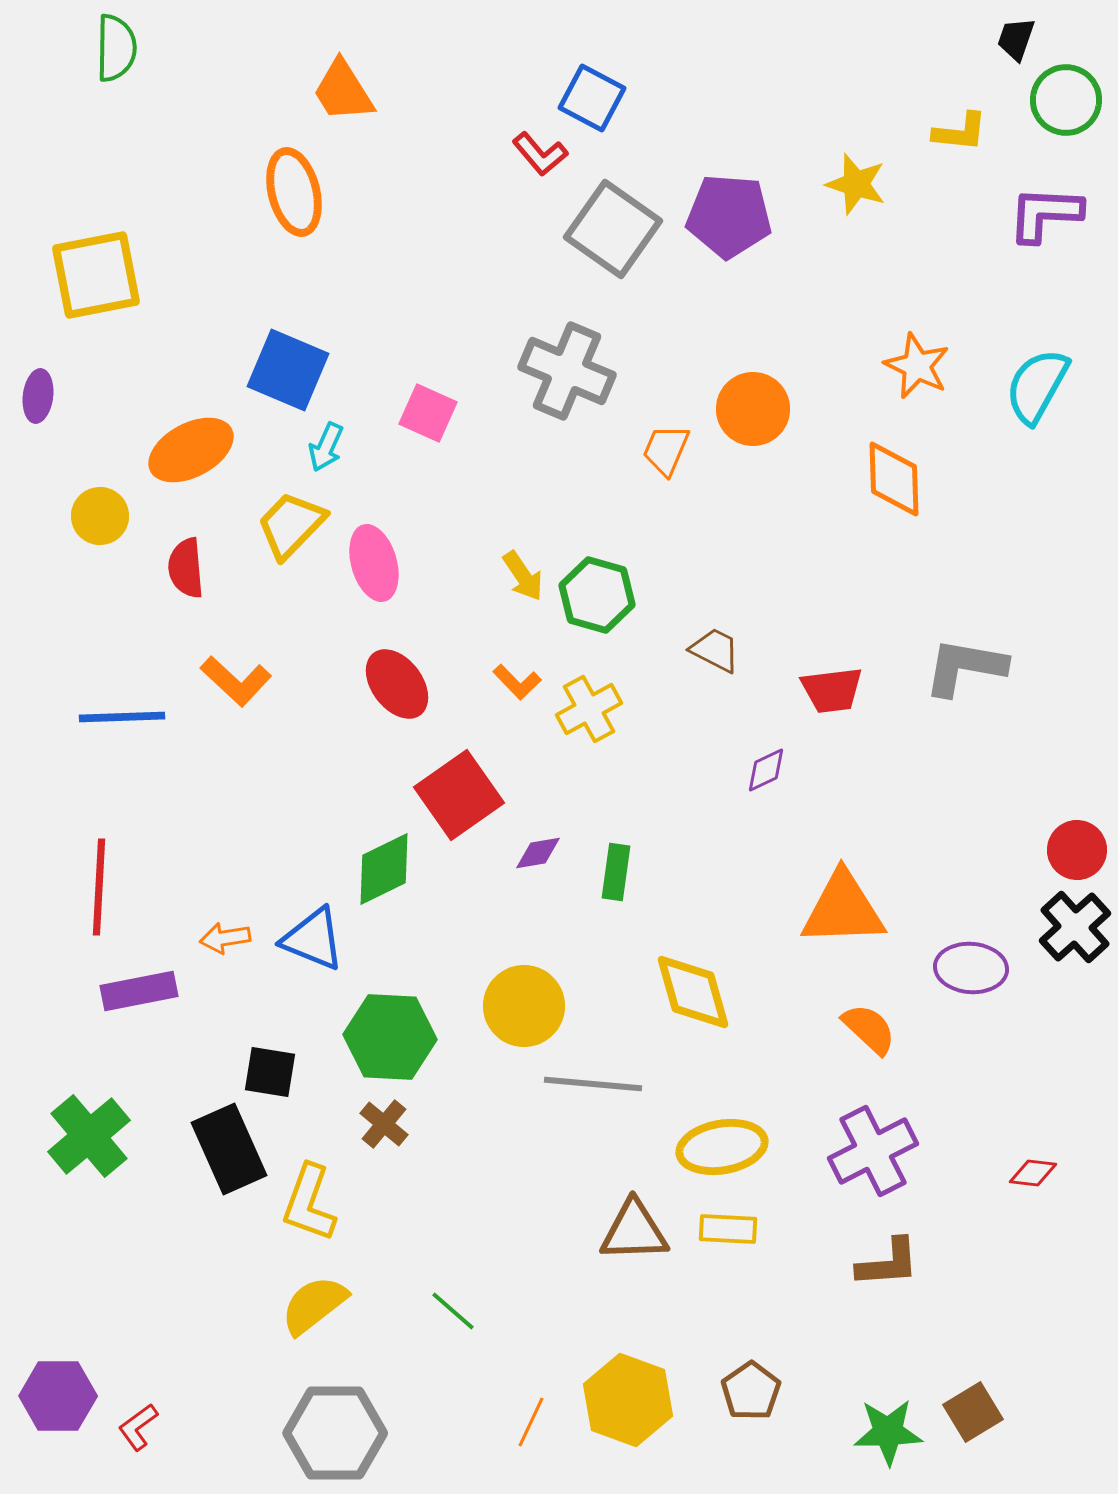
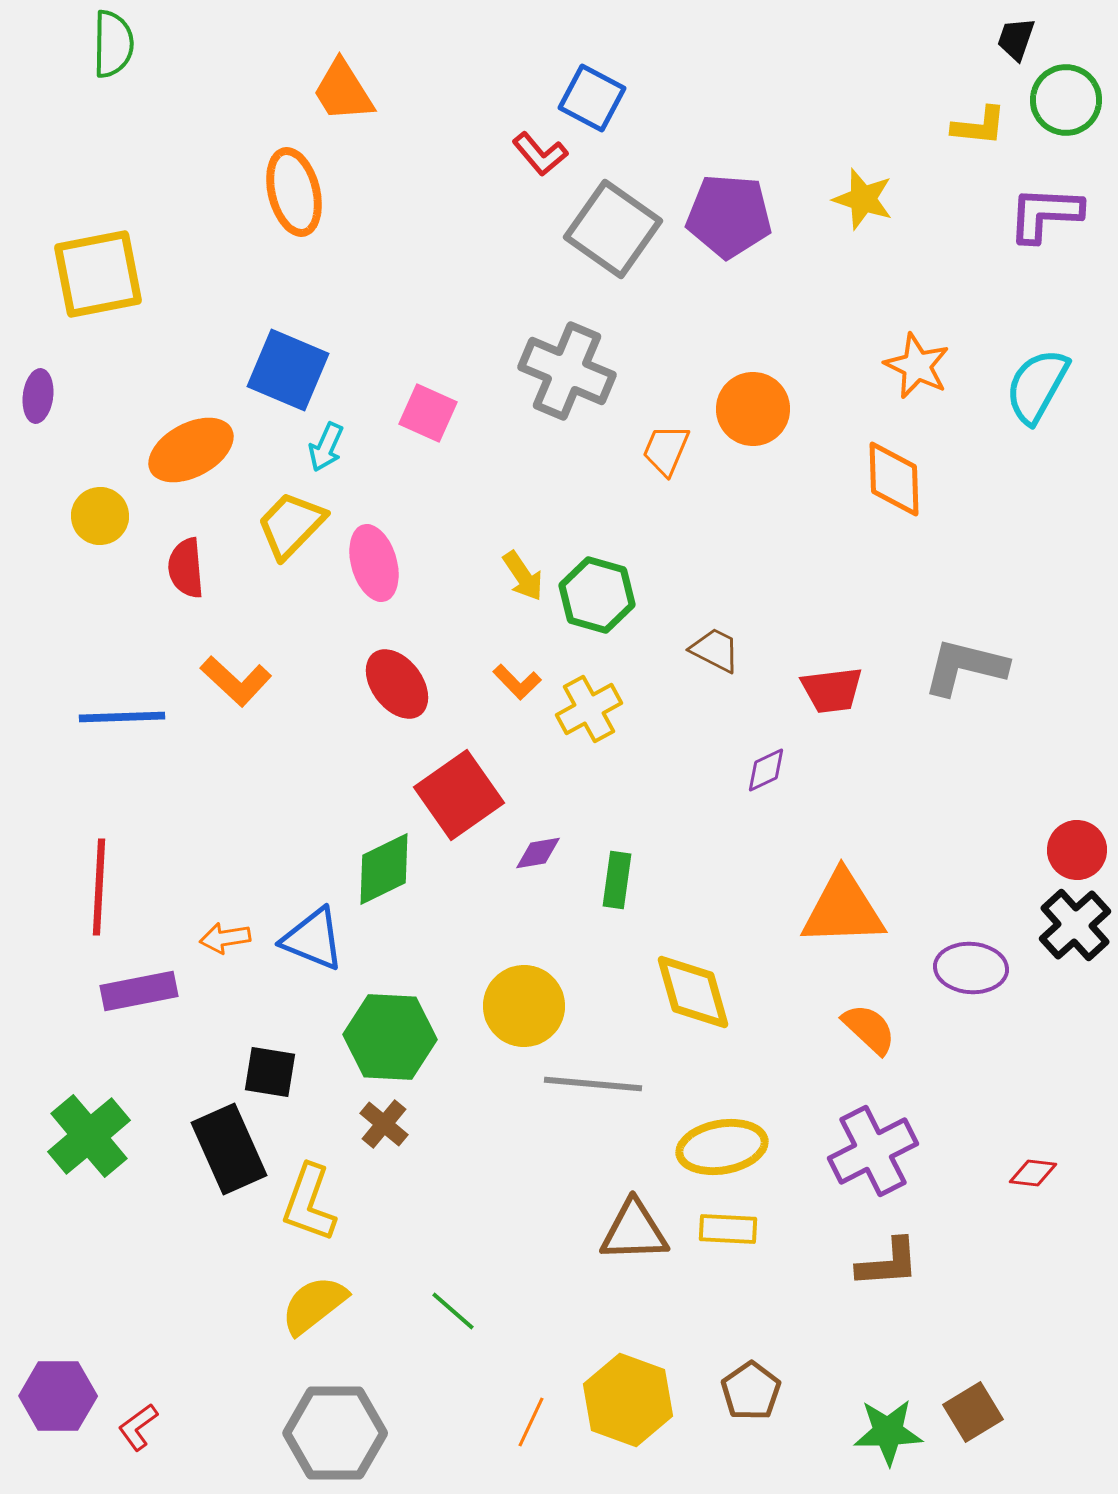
green semicircle at (116, 48): moved 3 px left, 4 px up
yellow L-shape at (960, 132): moved 19 px right, 6 px up
yellow star at (856, 184): moved 7 px right, 15 px down
yellow square at (96, 275): moved 2 px right, 1 px up
gray L-shape at (965, 667): rotated 4 degrees clockwise
green rectangle at (616, 872): moved 1 px right, 8 px down
black cross at (1075, 927): moved 2 px up
